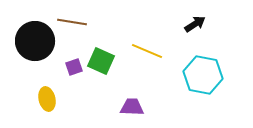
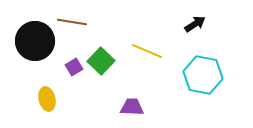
green square: rotated 20 degrees clockwise
purple square: rotated 12 degrees counterclockwise
